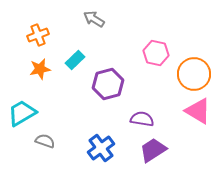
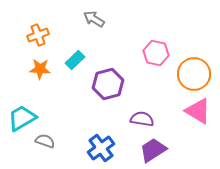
orange star: rotated 15 degrees clockwise
cyan trapezoid: moved 5 px down
